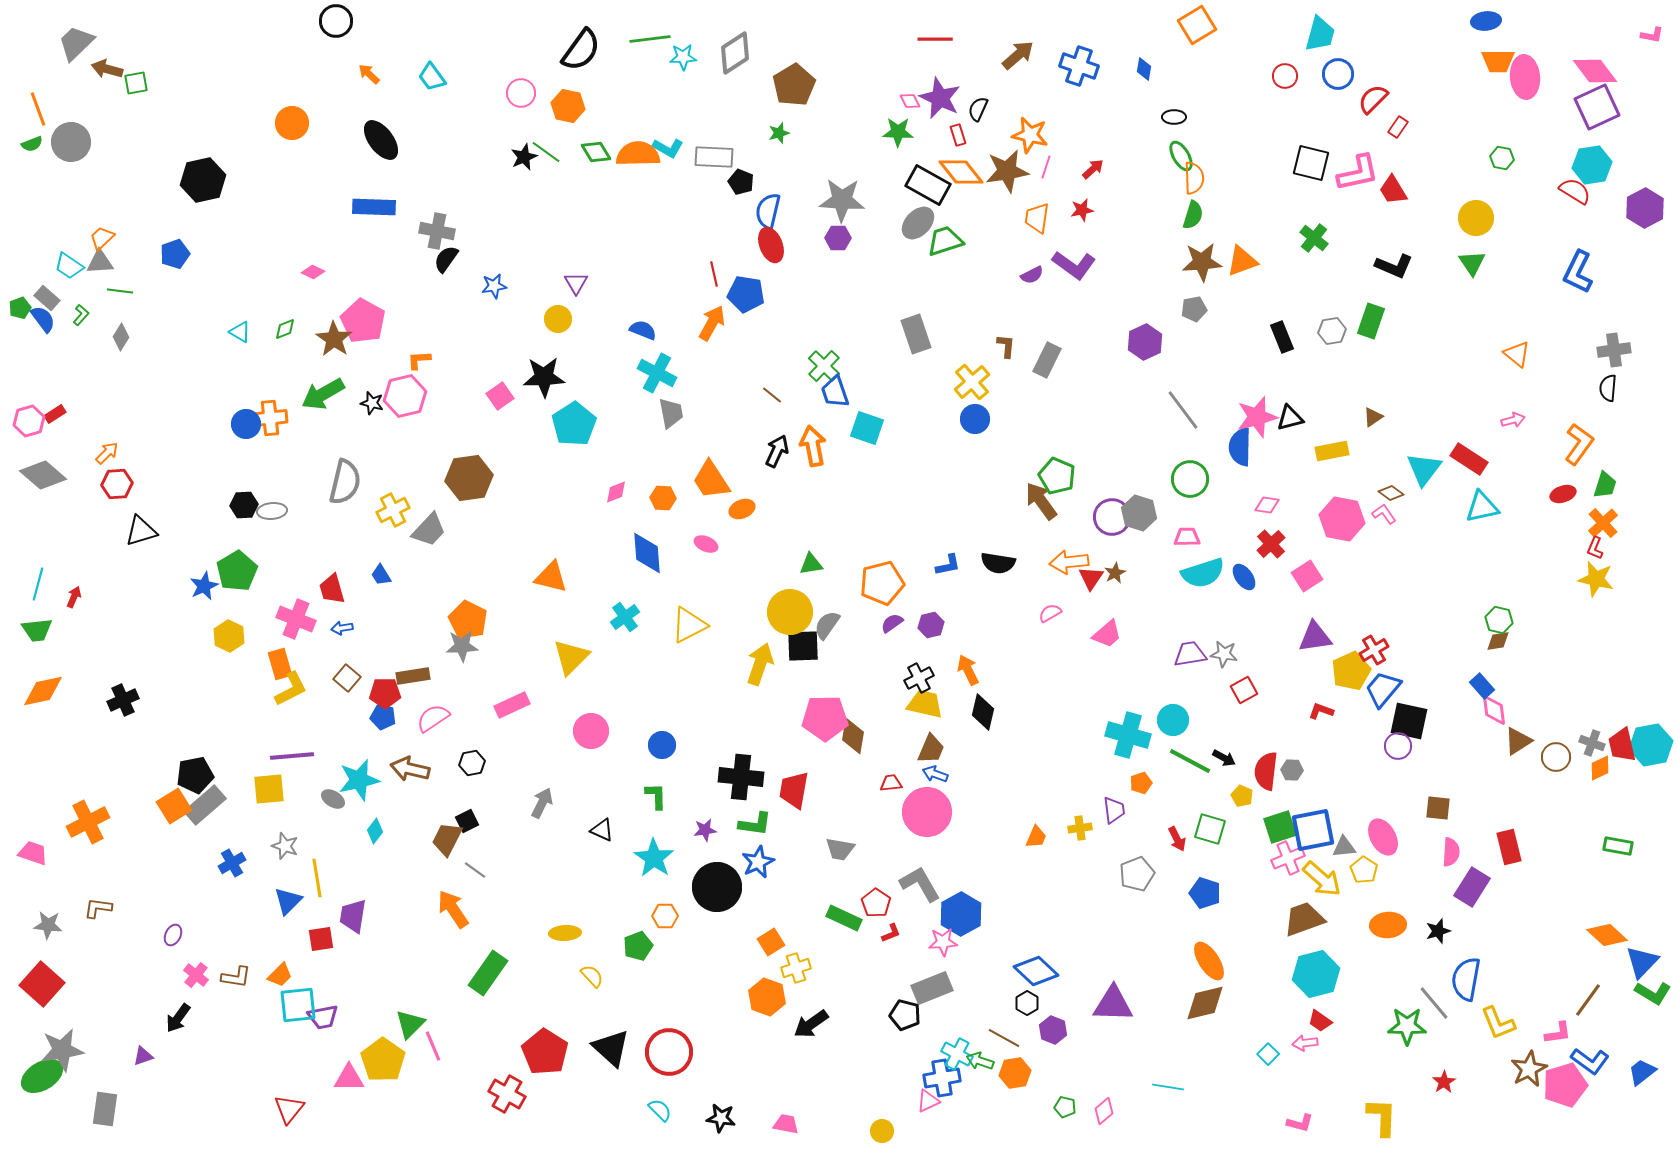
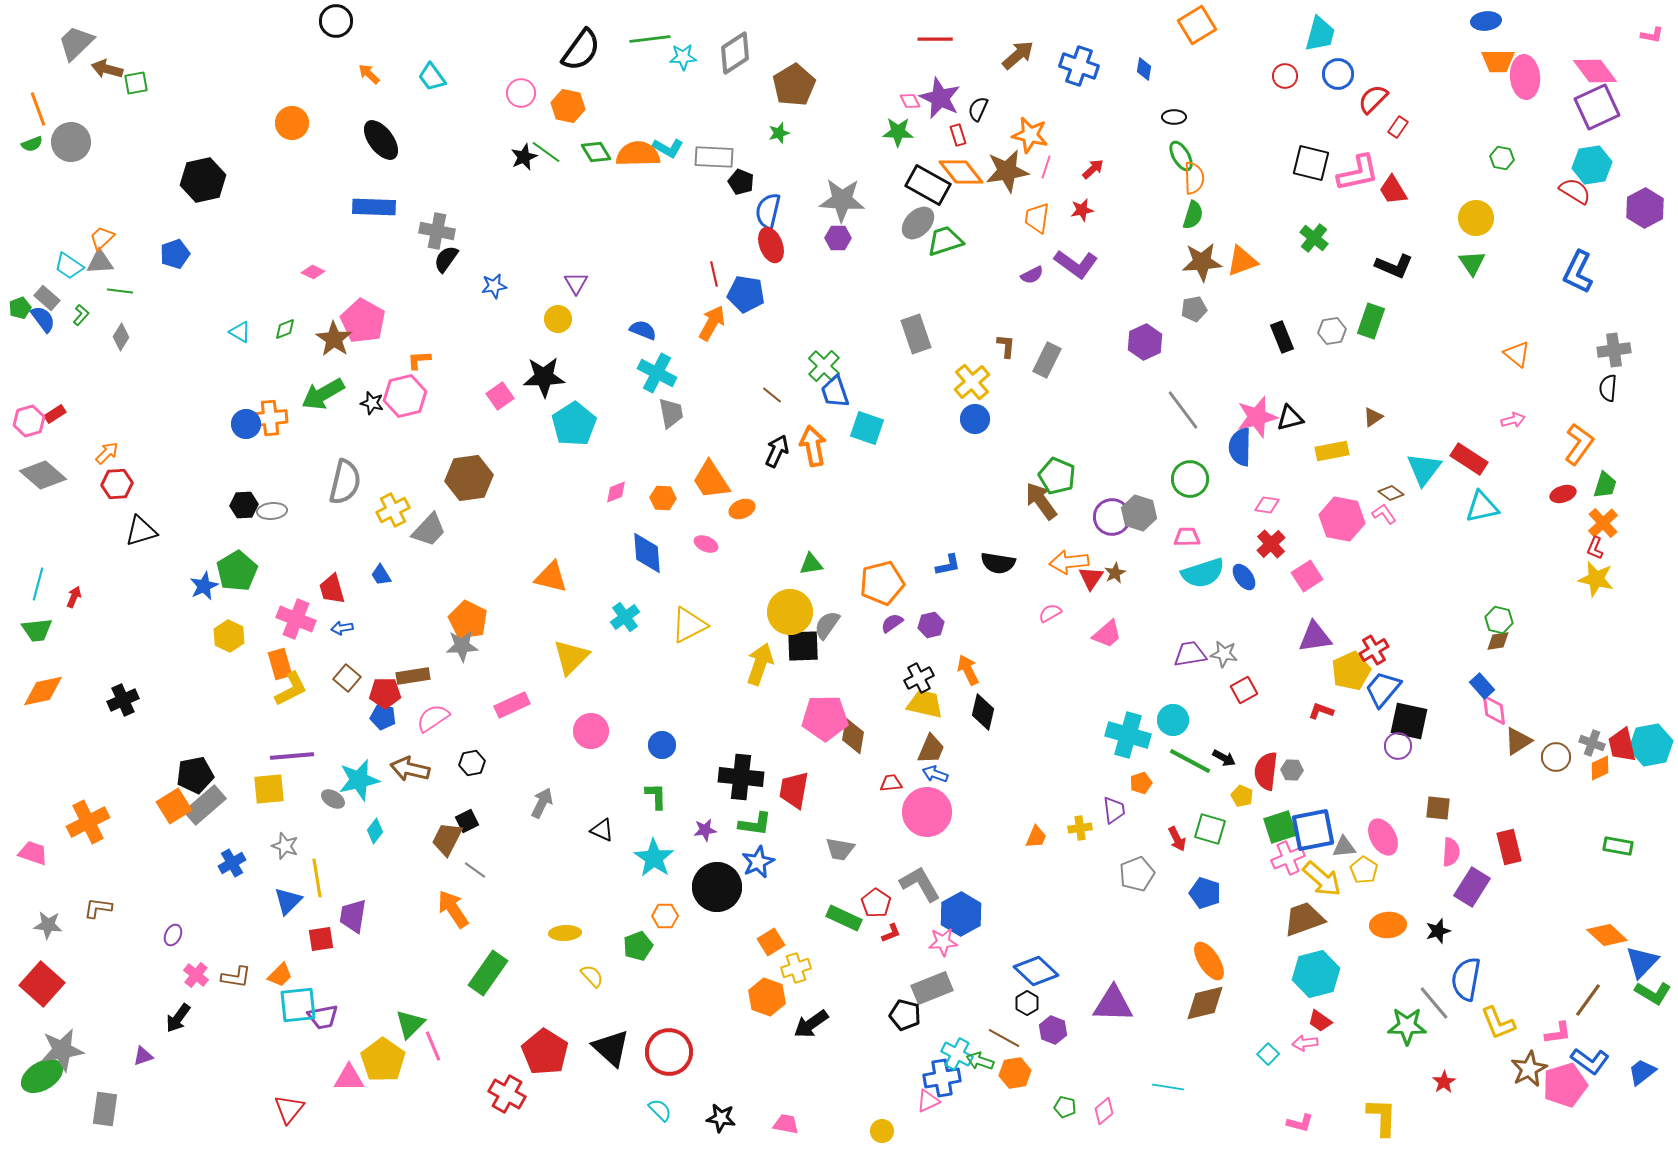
purple L-shape at (1074, 265): moved 2 px right, 1 px up
